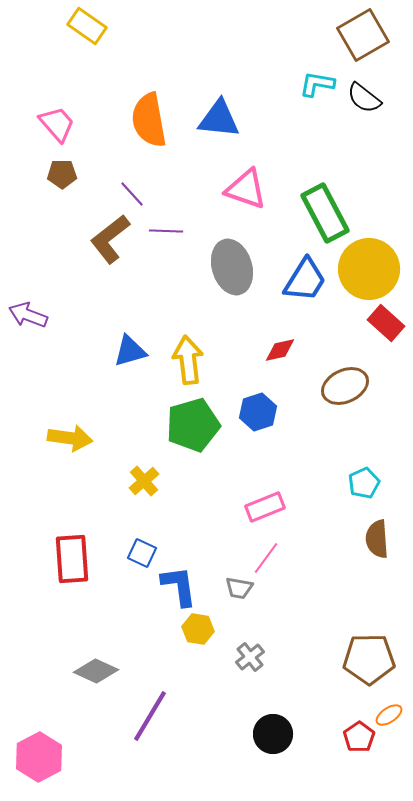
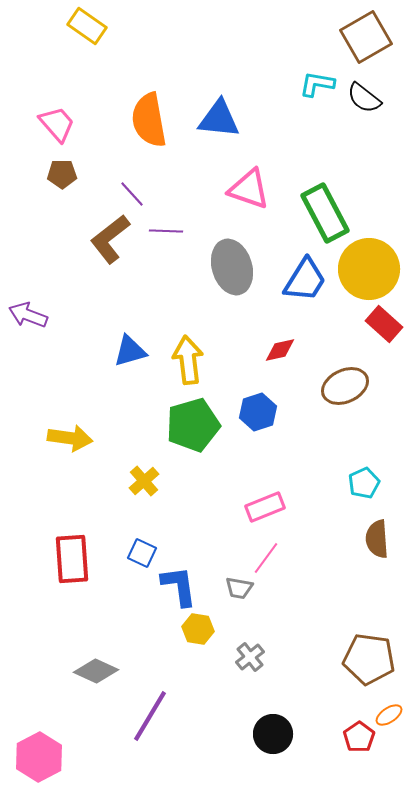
brown square at (363, 35): moved 3 px right, 2 px down
pink triangle at (246, 189): moved 3 px right
red rectangle at (386, 323): moved 2 px left, 1 px down
brown pentagon at (369, 659): rotated 9 degrees clockwise
